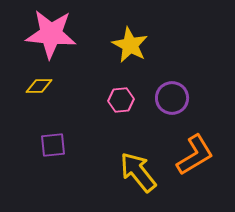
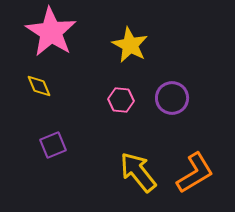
pink star: moved 2 px up; rotated 27 degrees clockwise
yellow diamond: rotated 68 degrees clockwise
pink hexagon: rotated 10 degrees clockwise
purple square: rotated 16 degrees counterclockwise
orange L-shape: moved 18 px down
